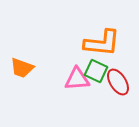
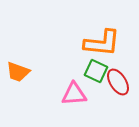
orange trapezoid: moved 4 px left, 4 px down
pink triangle: moved 3 px left, 15 px down
